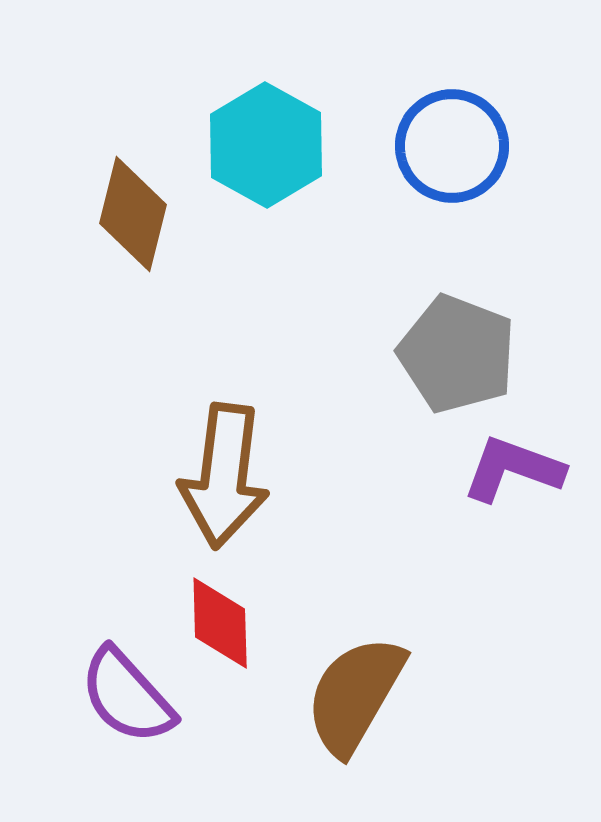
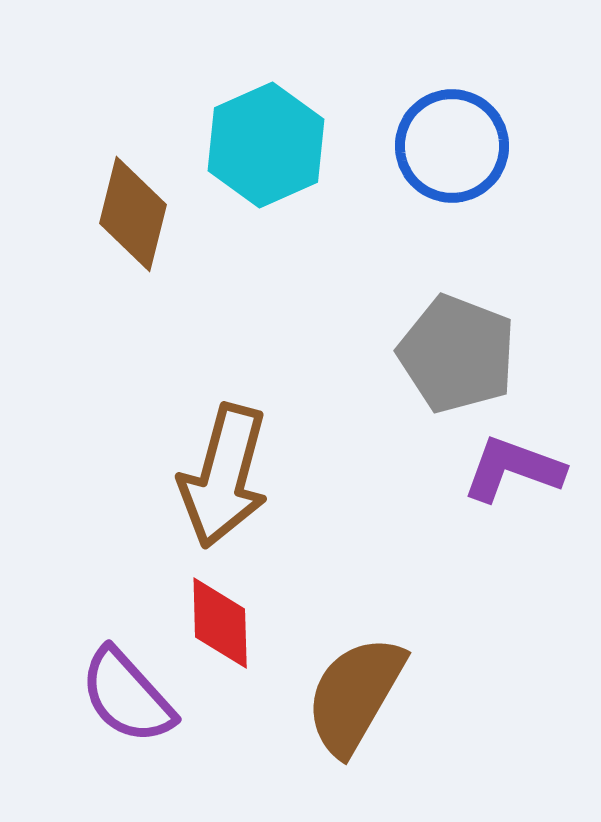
cyan hexagon: rotated 7 degrees clockwise
brown arrow: rotated 8 degrees clockwise
